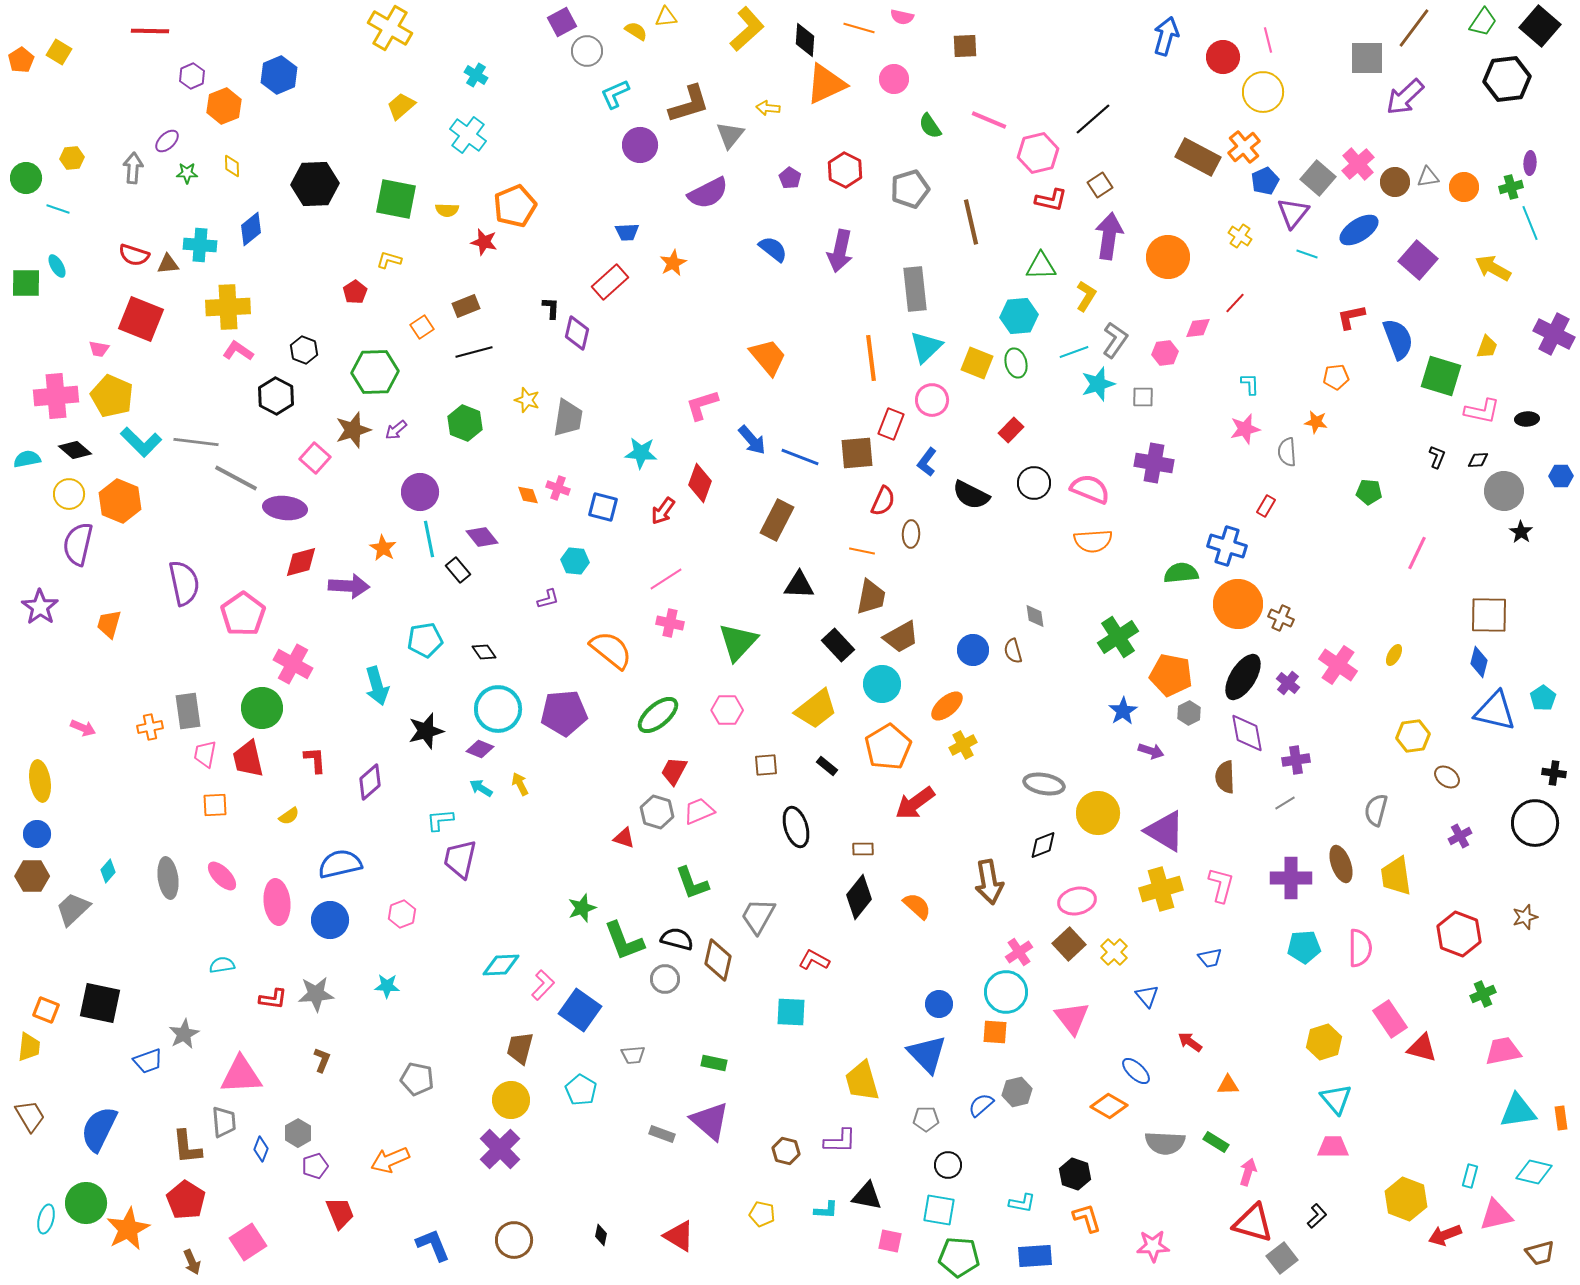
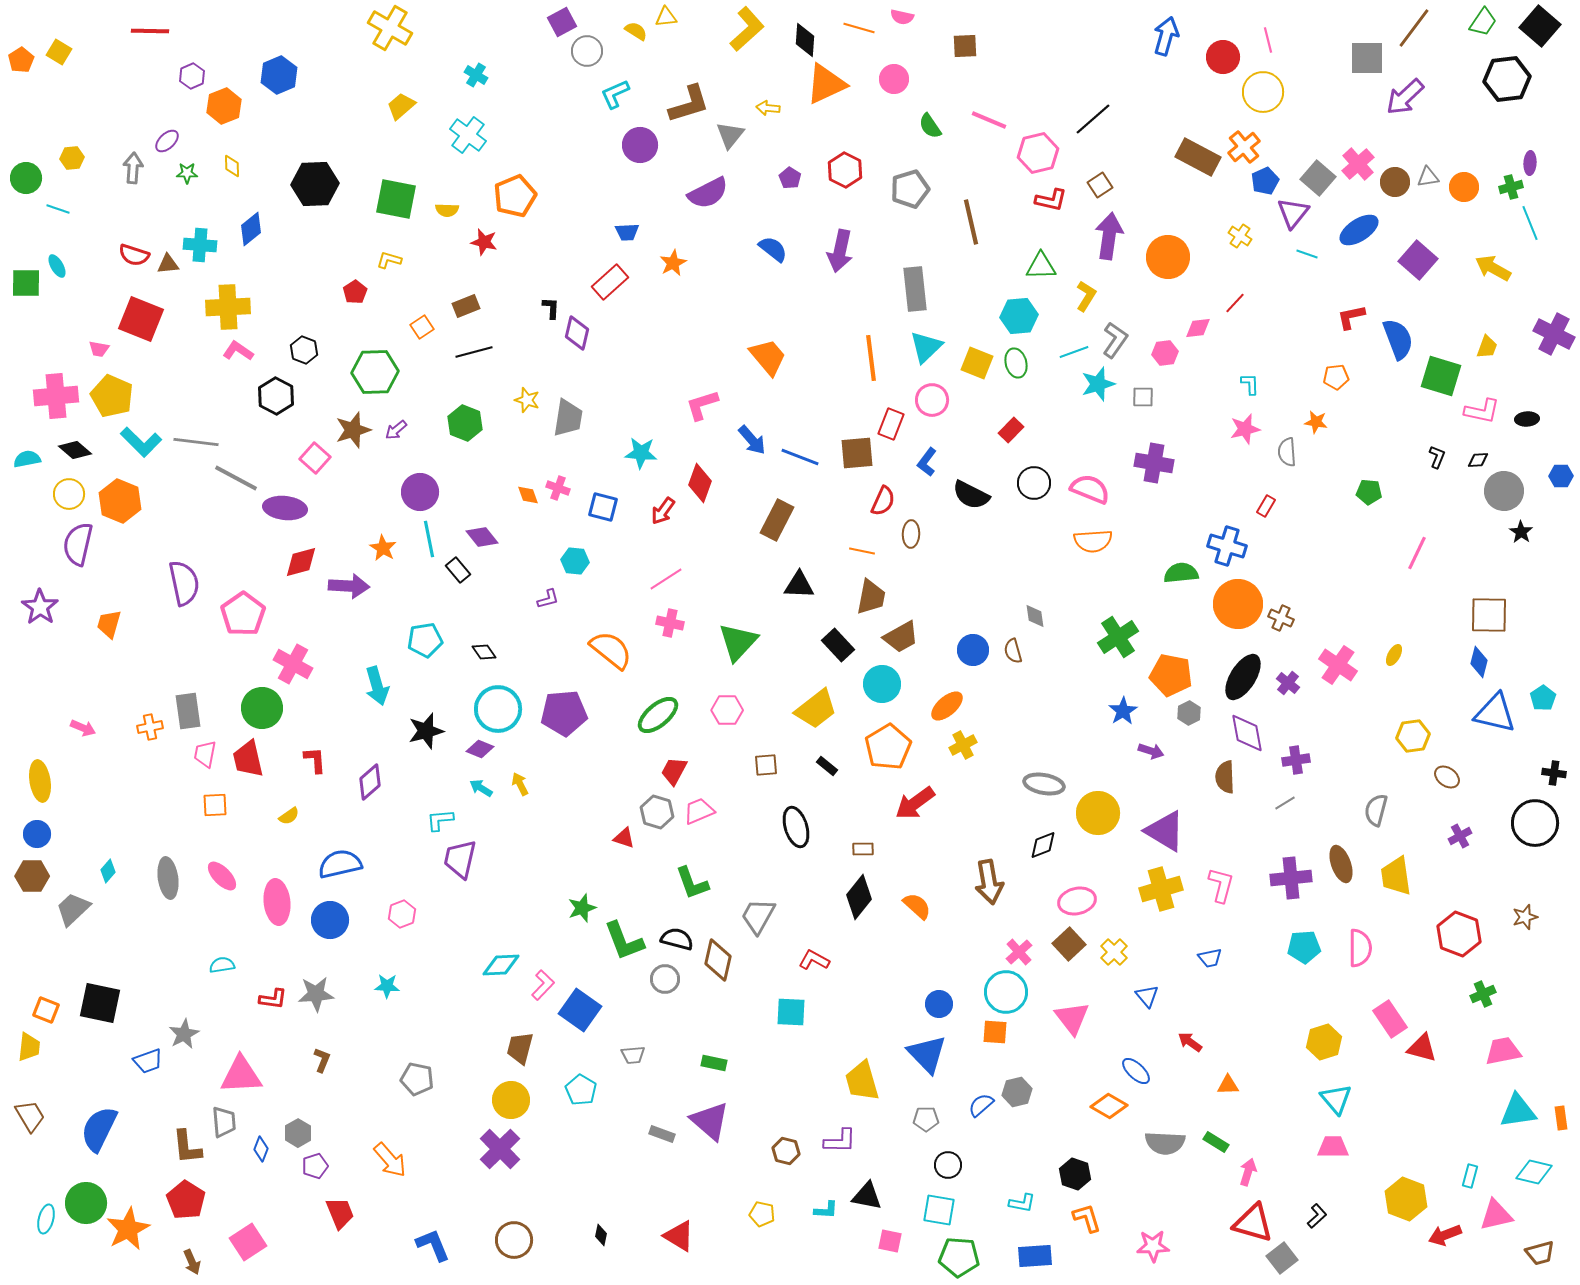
orange pentagon at (515, 206): moved 10 px up
blue triangle at (1495, 711): moved 2 px down
purple cross at (1291, 878): rotated 6 degrees counterclockwise
pink cross at (1019, 952): rotated 8 degrees counterclockwise
orange arrow at (390, 1160): rotated 108 degrees counterclockwise
